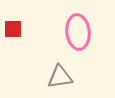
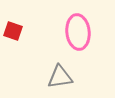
red square: moved 2 px down; rotated 18 degrees clockwise
